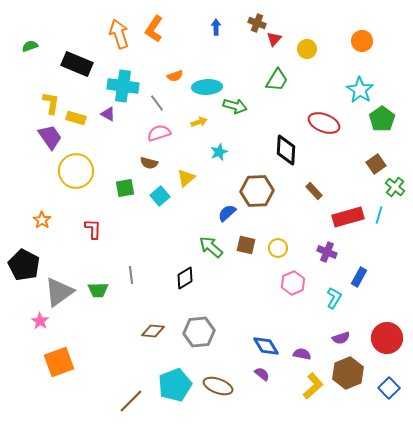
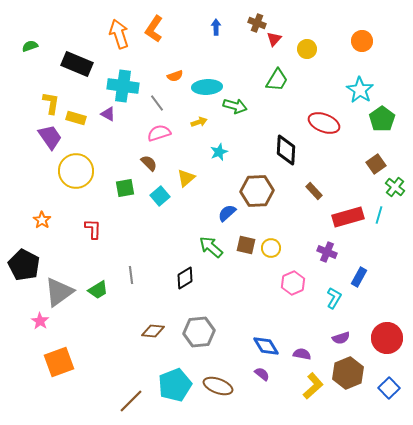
brown semicircle at (149, 163): rotated 150 degrees counterclockwise
yellow circle at (278, 248): moved 7 px left
green trapezoid at (98, 290): rotated 30 degrees counterclockwise
